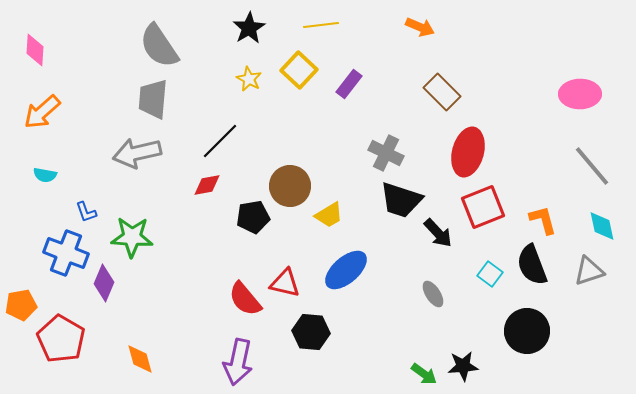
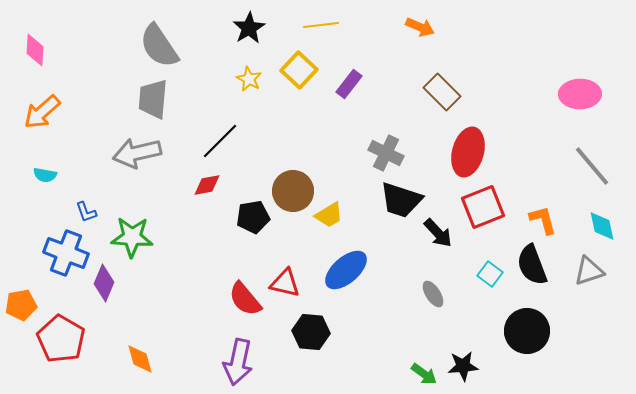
brown circle at (290, 186): moved 3 px right, 5 px down
